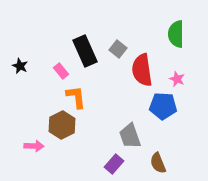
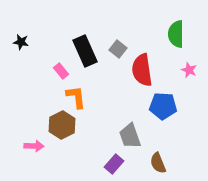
black star: moved 1 px right, 24 px up; rotated 14 degrees counterclockwise
pink star: moved 12 px right, 9 px up
